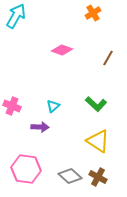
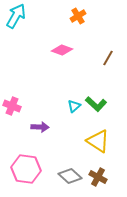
orange cross: moved 15 px left, 3 px down
cyan triangle: moved 21 px right
